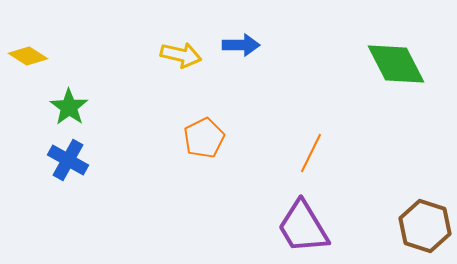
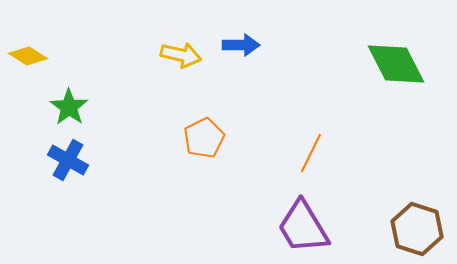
brown hexagon: moved 8 px left, 3 px down
